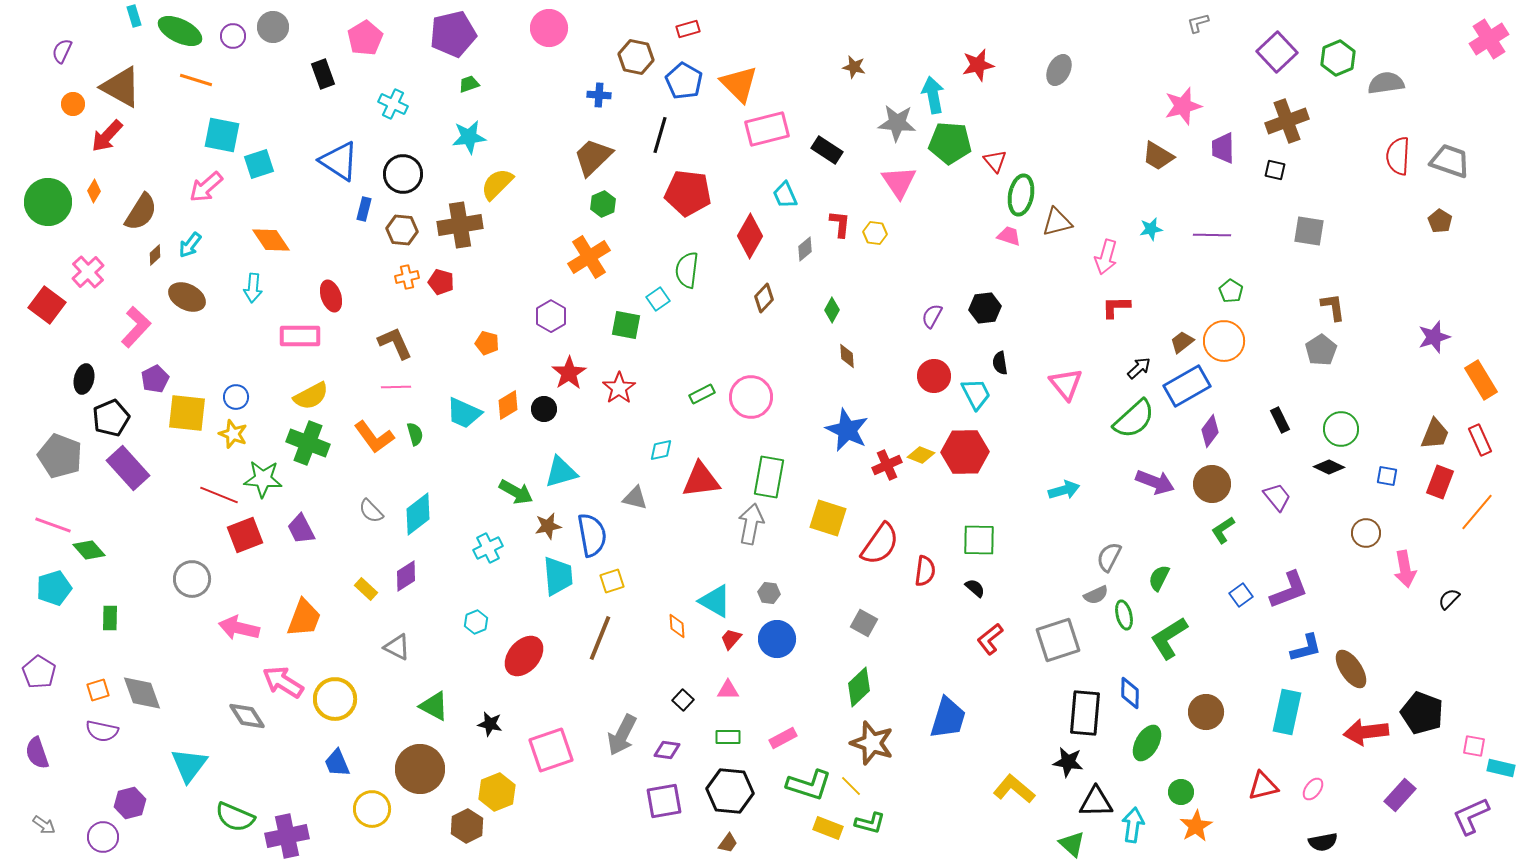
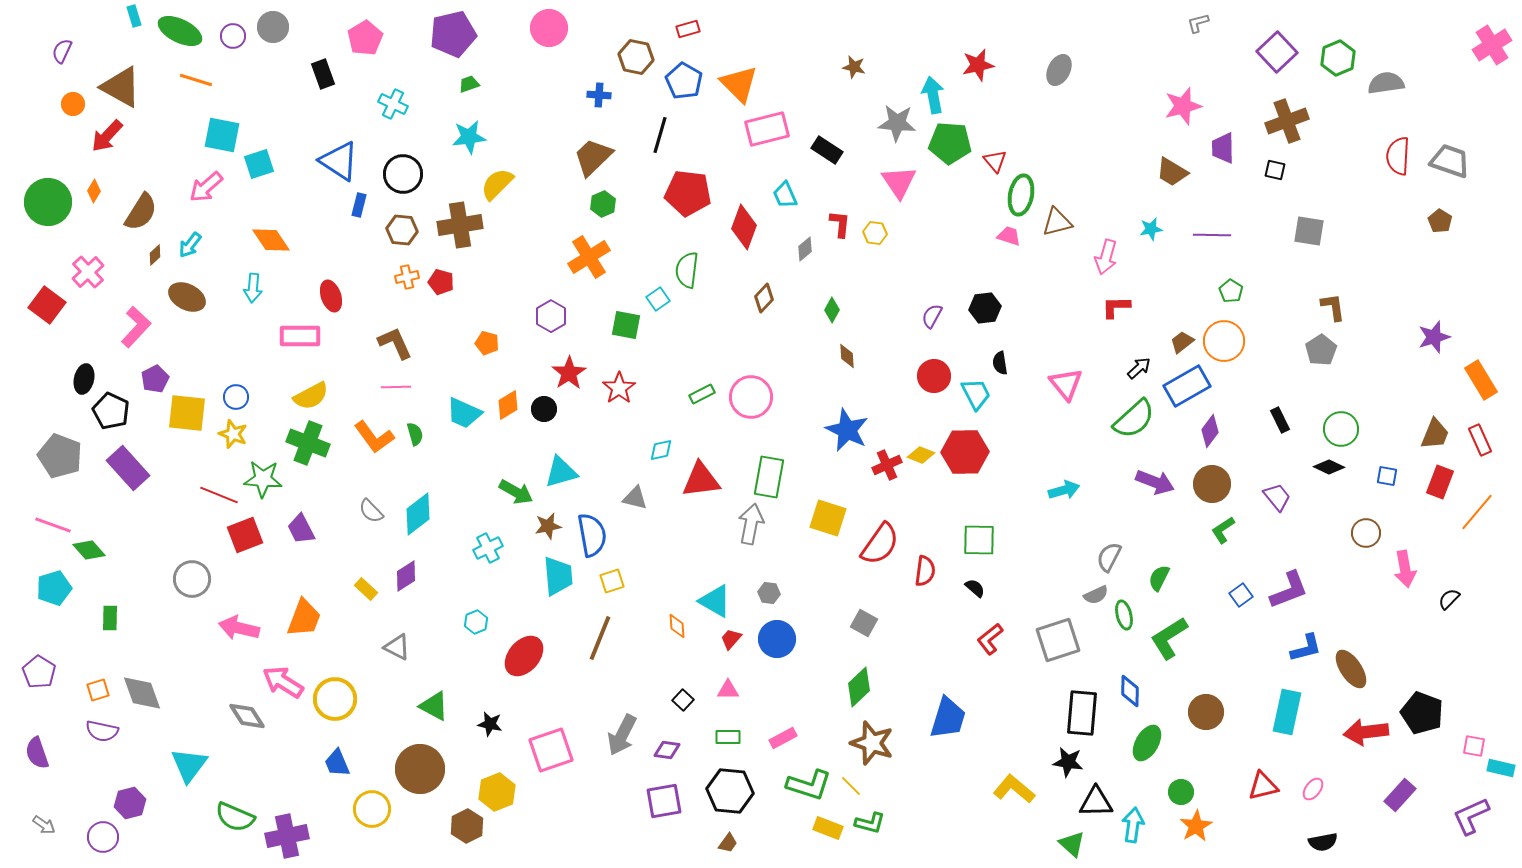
pink cross at (1489, 39): moved 3 px right, 6 px down
brown trapezoid at (1158, 156): moved 14 px right, 16 px down
blue rectangle at (364, 209): moved 5 px left, 4 px up
red diamond at (750, 236): moved 6 px left, 9 px up; rotated 9 degrees counterclockwise
black pentagon at (111, 418): moved 7 px up; rotated 24 degrees counterclockwise
blue diamond at (1130, 693): moved 2 px up
black rectangle at (1085, 713): moved 3 px left
